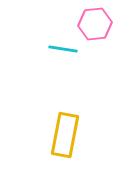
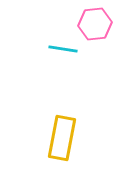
yellow rectangle: moved 3 px left, 3 px down
